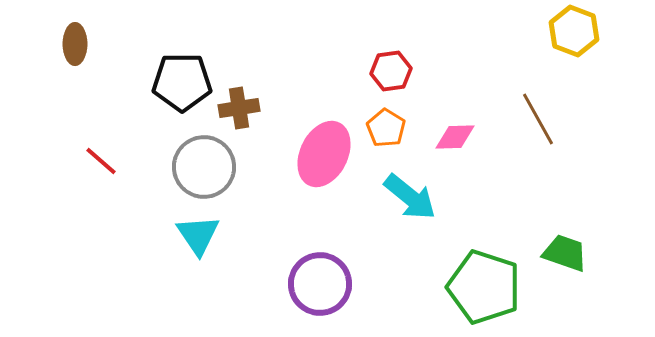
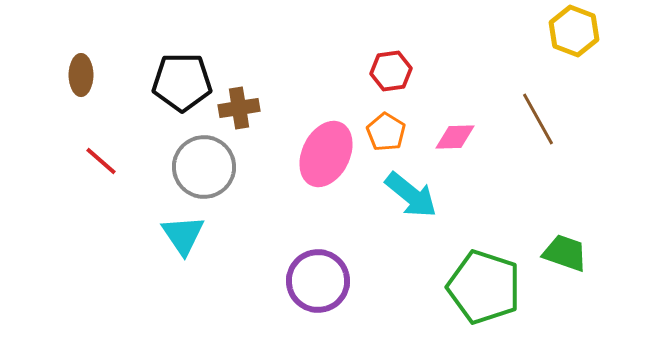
brown ellipse: moved 6 px right, 31 px down
orange pentagon: moved 4 px down
pink ellipse: moved 2 px right
cyan arrow: moved 1 px right, 2 px up
cyan triangle: moved 15 px left
purple circle: moved 2 px left, 3 px up
